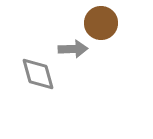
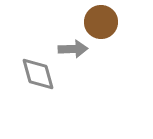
brown circle: moved 1 px up
